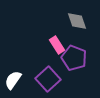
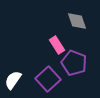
purple pentagon: moved 5 px down
